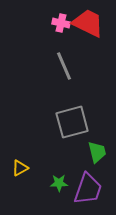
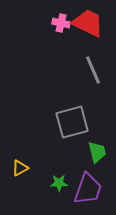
gray line: moved 29 px right, 4 px down
